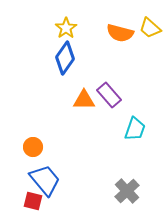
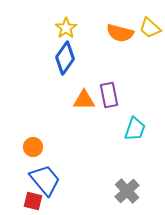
purple rectangle: rotated 30 degrees clockwise
